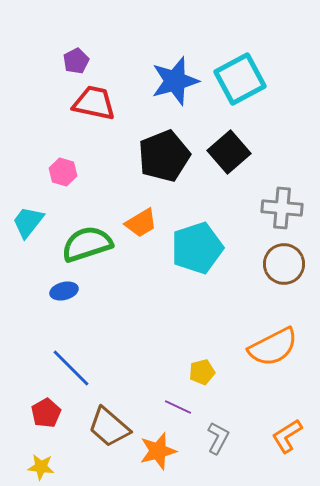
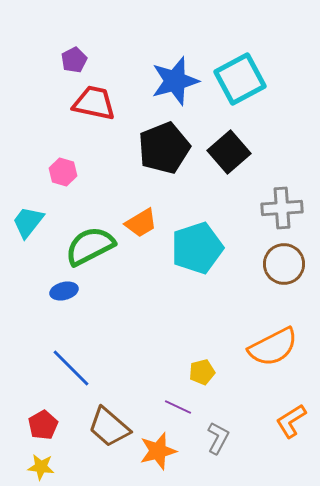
purple pentagon: moved 2 px left, 1 px up
black pentagon: moved 8 px up
gray cross: rotated 9 degrees counterclockwise
green semicircle: moved 3 px right, 2 px down; rotated 9 degrees counterclockwise
red pentagon: moved 3 px left, 12 px down
orange L-shape: moved 4 px right, 15 px up
